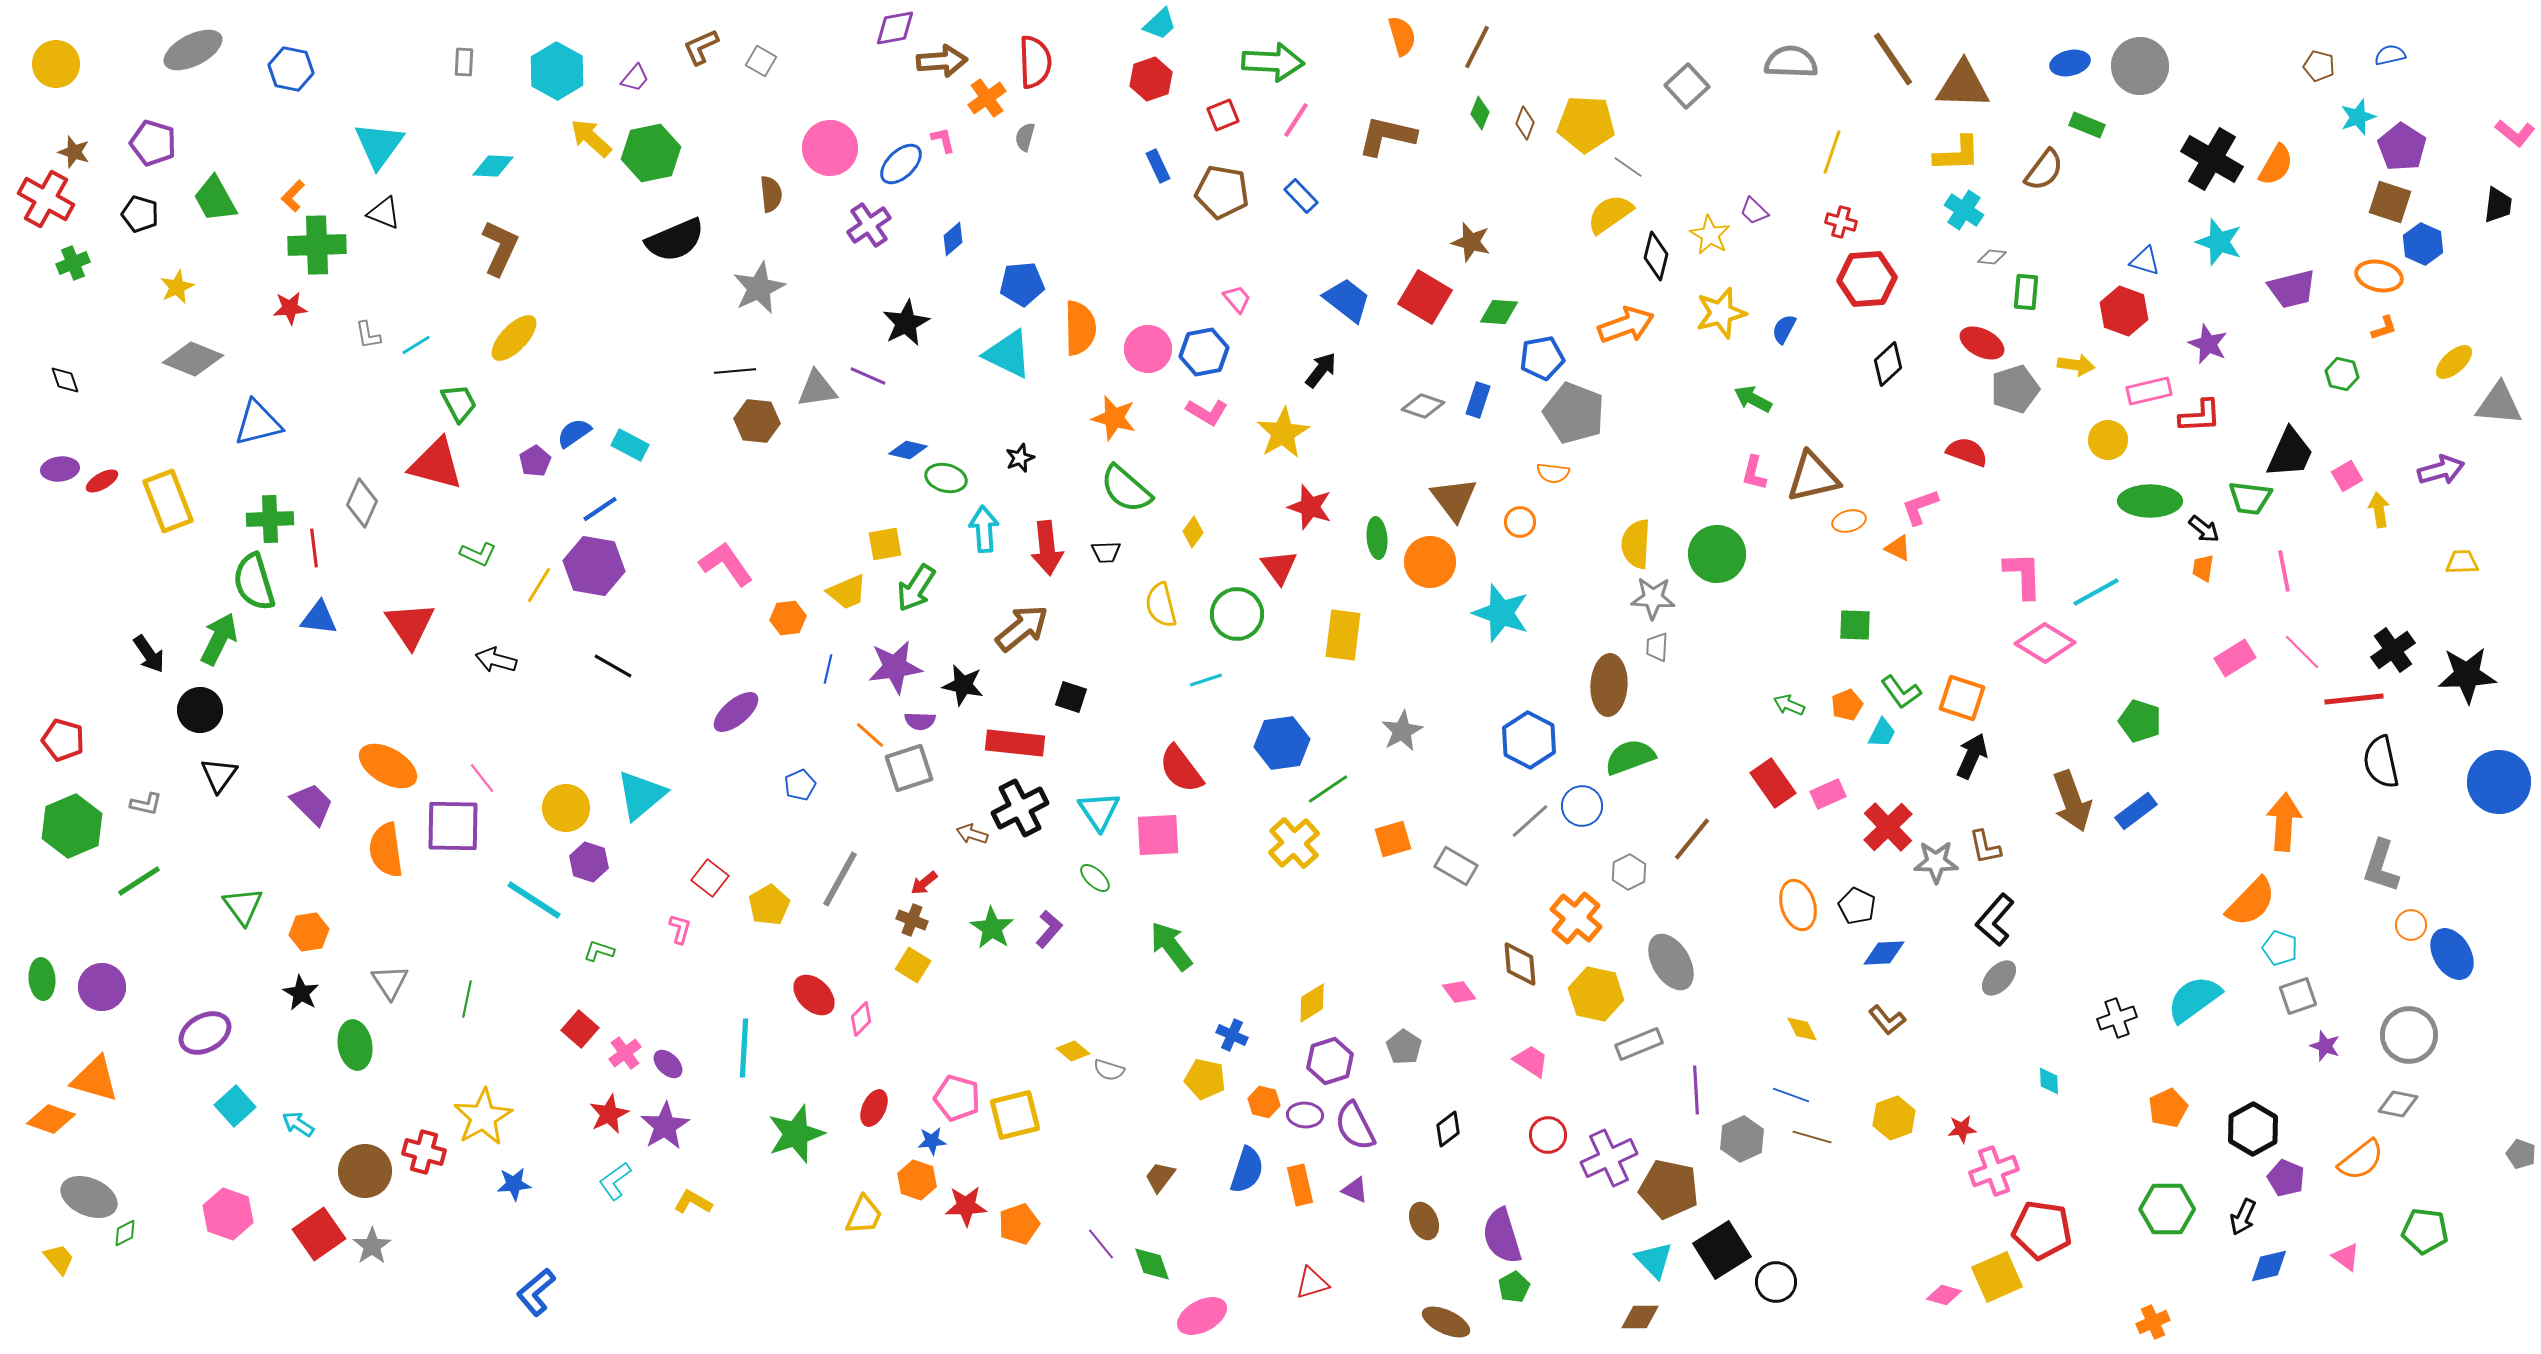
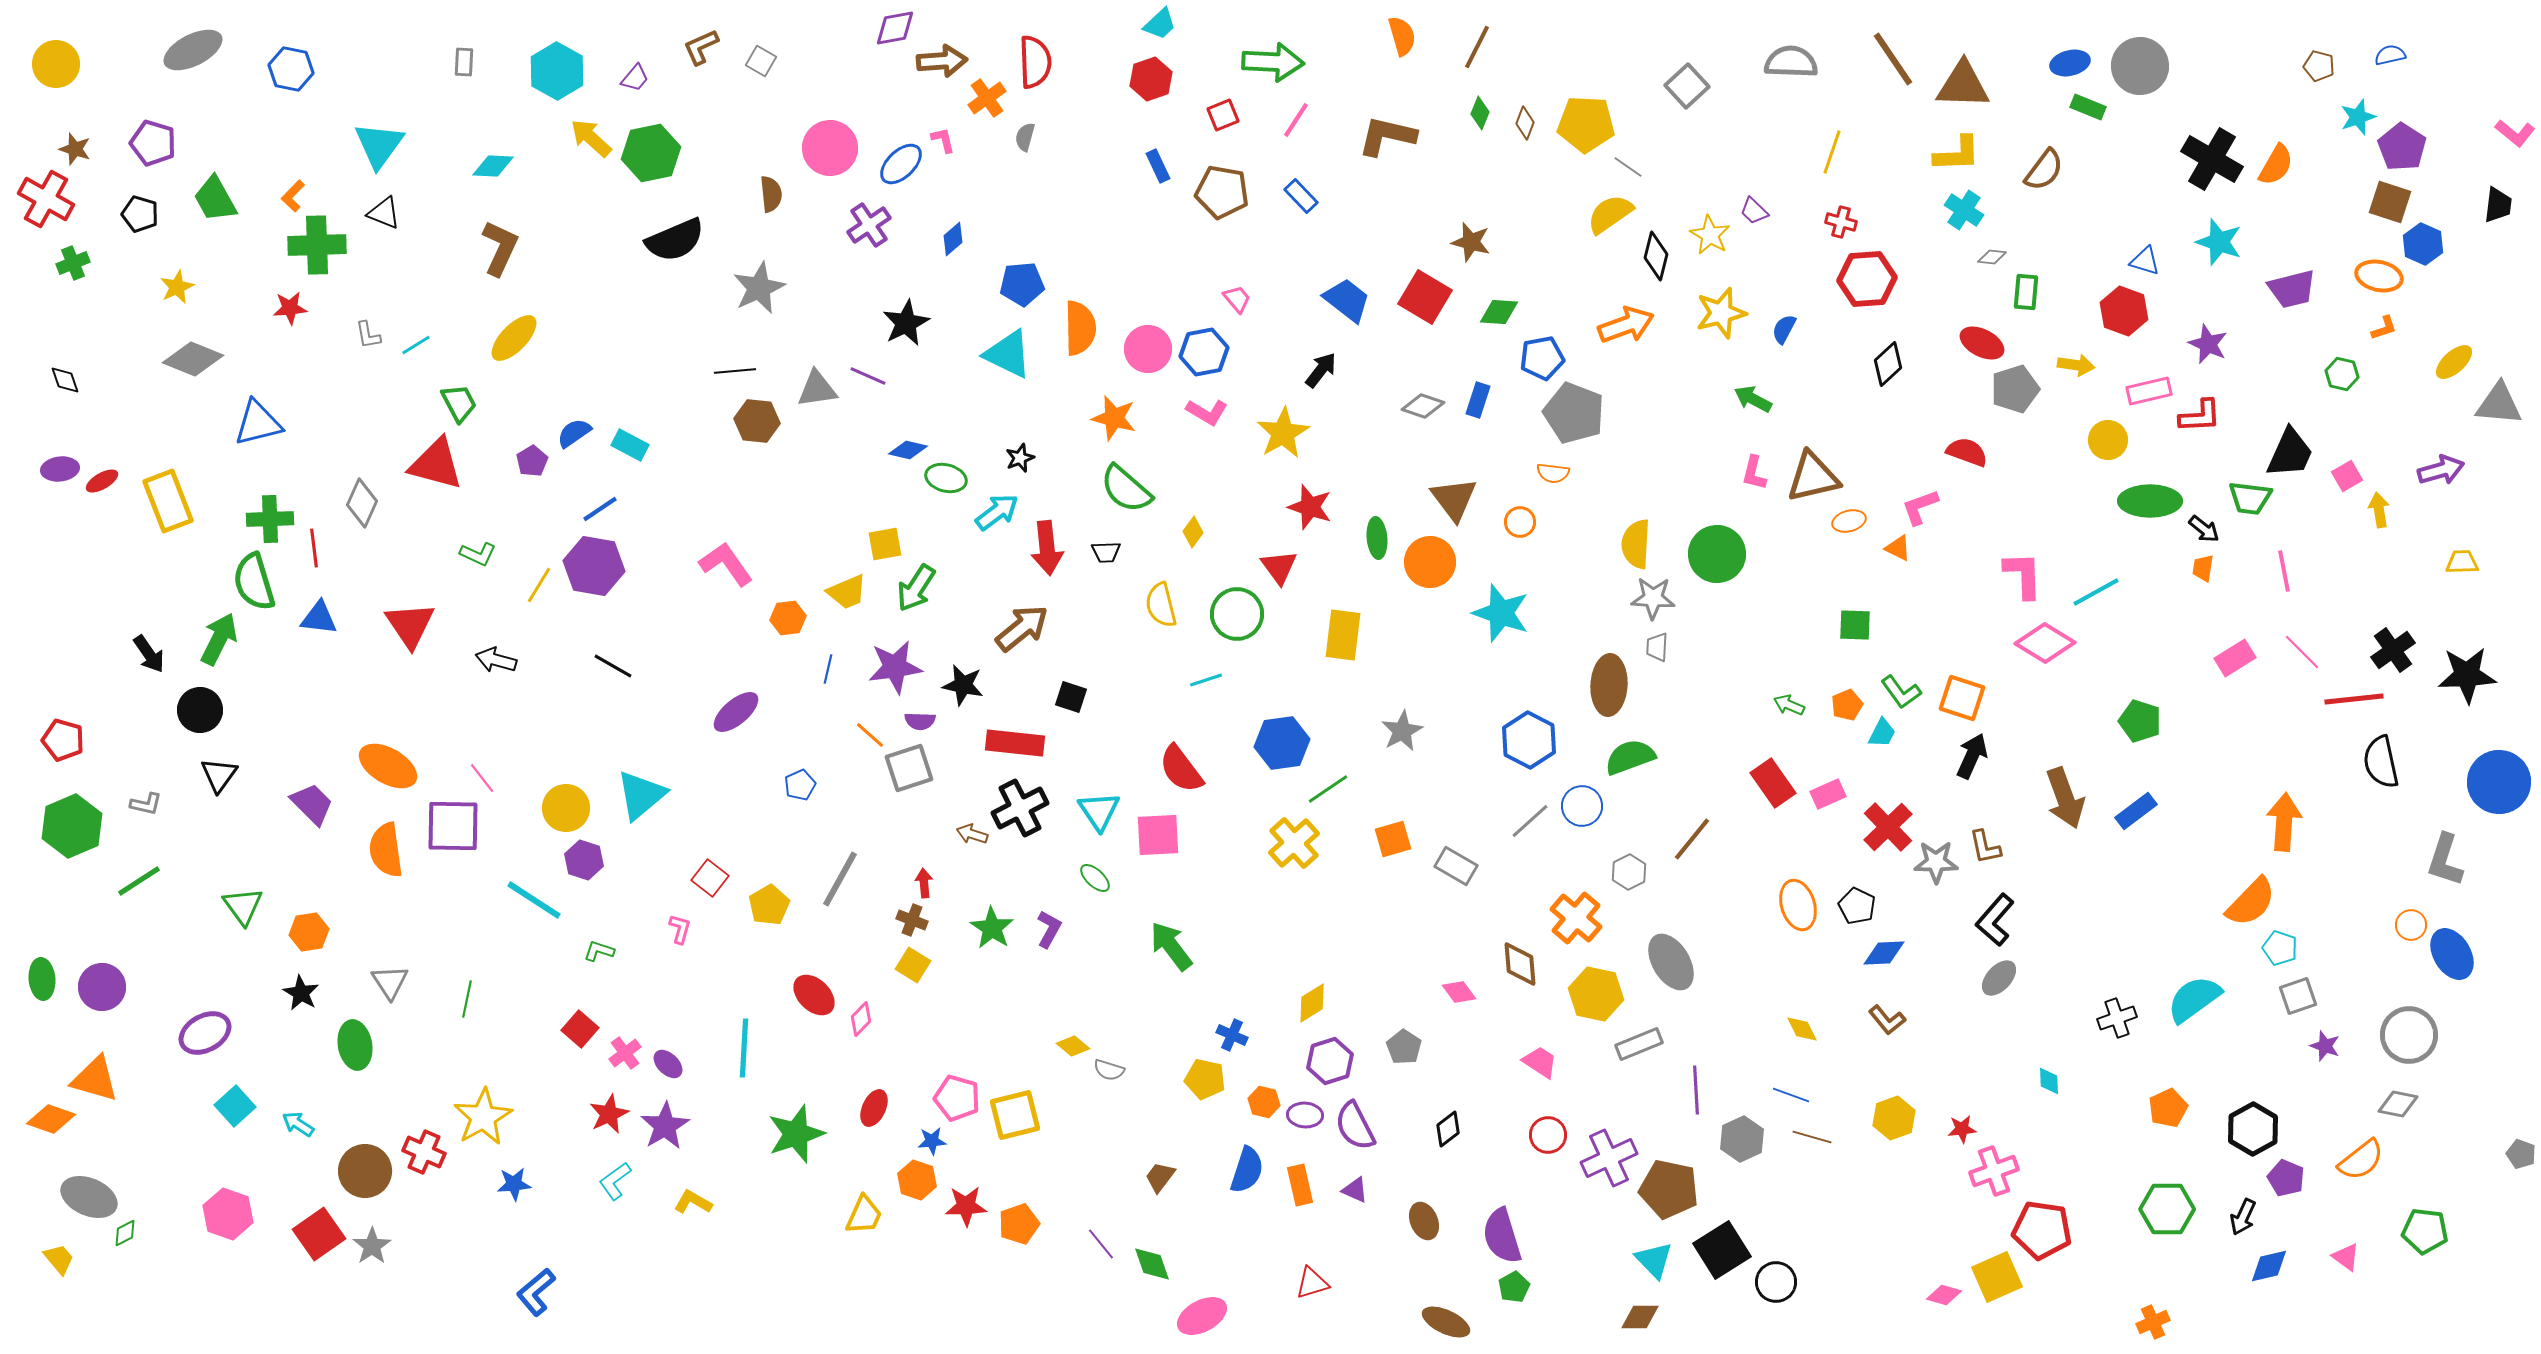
green rectangle at (2087, 125): moved 1 px right, 18 px up
brown star at (74, 152): moved 1 px right, 3 px up
purple pentagon at (535, 461): moved 3 px left
cyan arrow at (984, 529): moved 13 px right, 17 px up; rotated 57 degrees clockwise
brown arrow at (2072, 801): moved 7 px left, 3 px up
purple hexagon at (589, 862): moved 5 px left, 2 px up
gray L-shape at (2381, 866): moved 64 px right, 6 px up
red arrow at (924, 883): rotated 124 degrees clockwise
purple L-shape at (1049, 929): rotated 12 degrees counterclockwise
yellow diamond at (1073, 1051): moved 5 px up
pink trapezoid at (1531, 1061): moved 9 px right, 1 px down
red cross at (424, 1152): rotated 9 degrees clockwise
